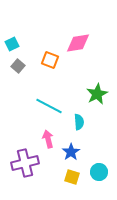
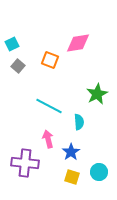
purple cross: rotated 20 degrees clockwise
